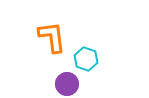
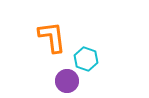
purple circle: moved 3 px up
